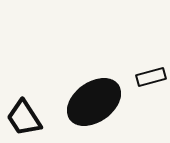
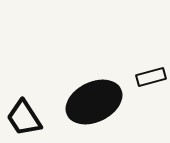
black ellipse: rotated 10 degrees clockwise
